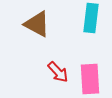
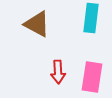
red arrow: rotated 40 degrees clockwise
pink rectangle: moved 2 px right, 2 px up; rotated 12 degrees clockwise
